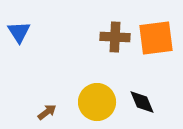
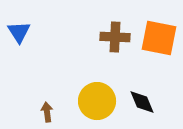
orange square: moved 3 px right; rotated 18 degrees clockwise
yellow circle: moved 1 px up
brown arrow: rotated 60 degrees counterclockwise
